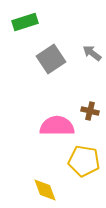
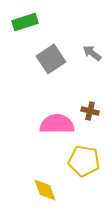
pink semicircle: moved 2 px up
